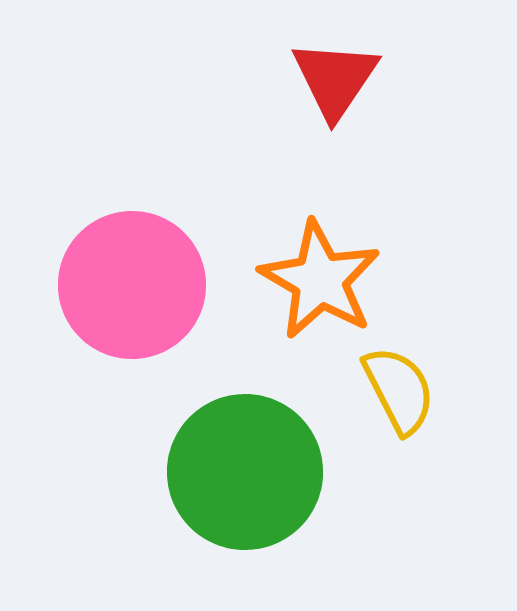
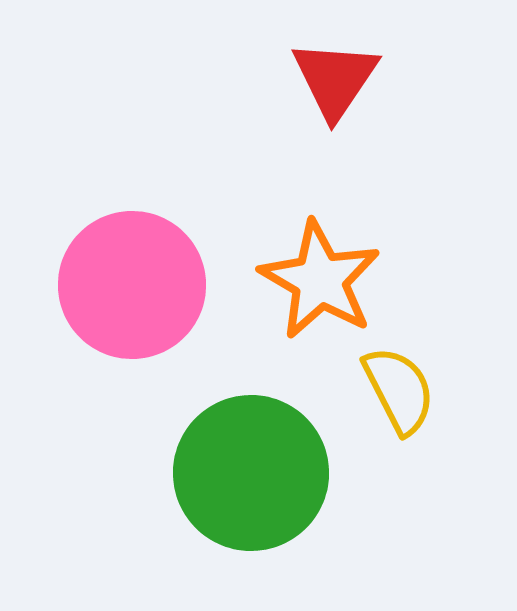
green circle: moved 6 px right, 1 px down
